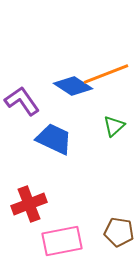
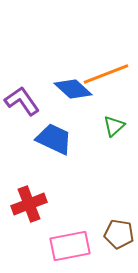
blue diamond: moved 3 px down; rotated 9 degrees clockwise
brown pentagon: moved 2 px down
pink rectangle: moved 8 px right, 5 px down
